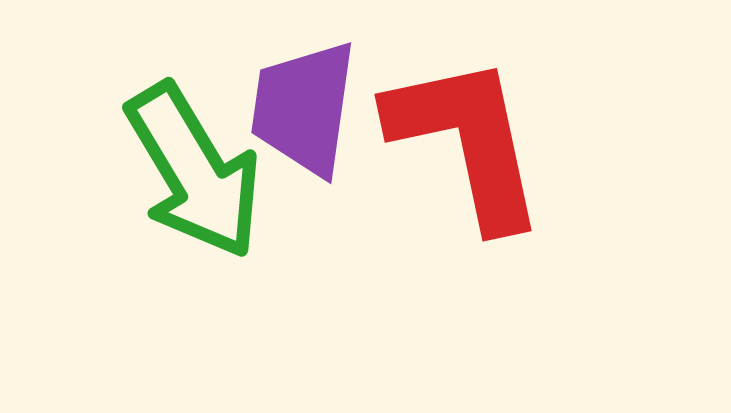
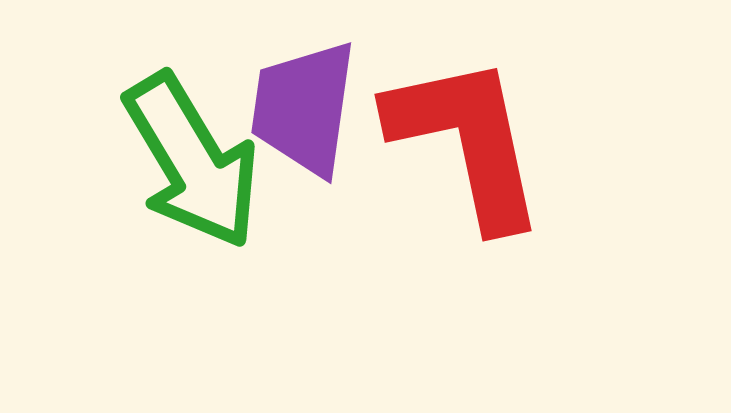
green arrow: moved 2 px left, 10 px up
